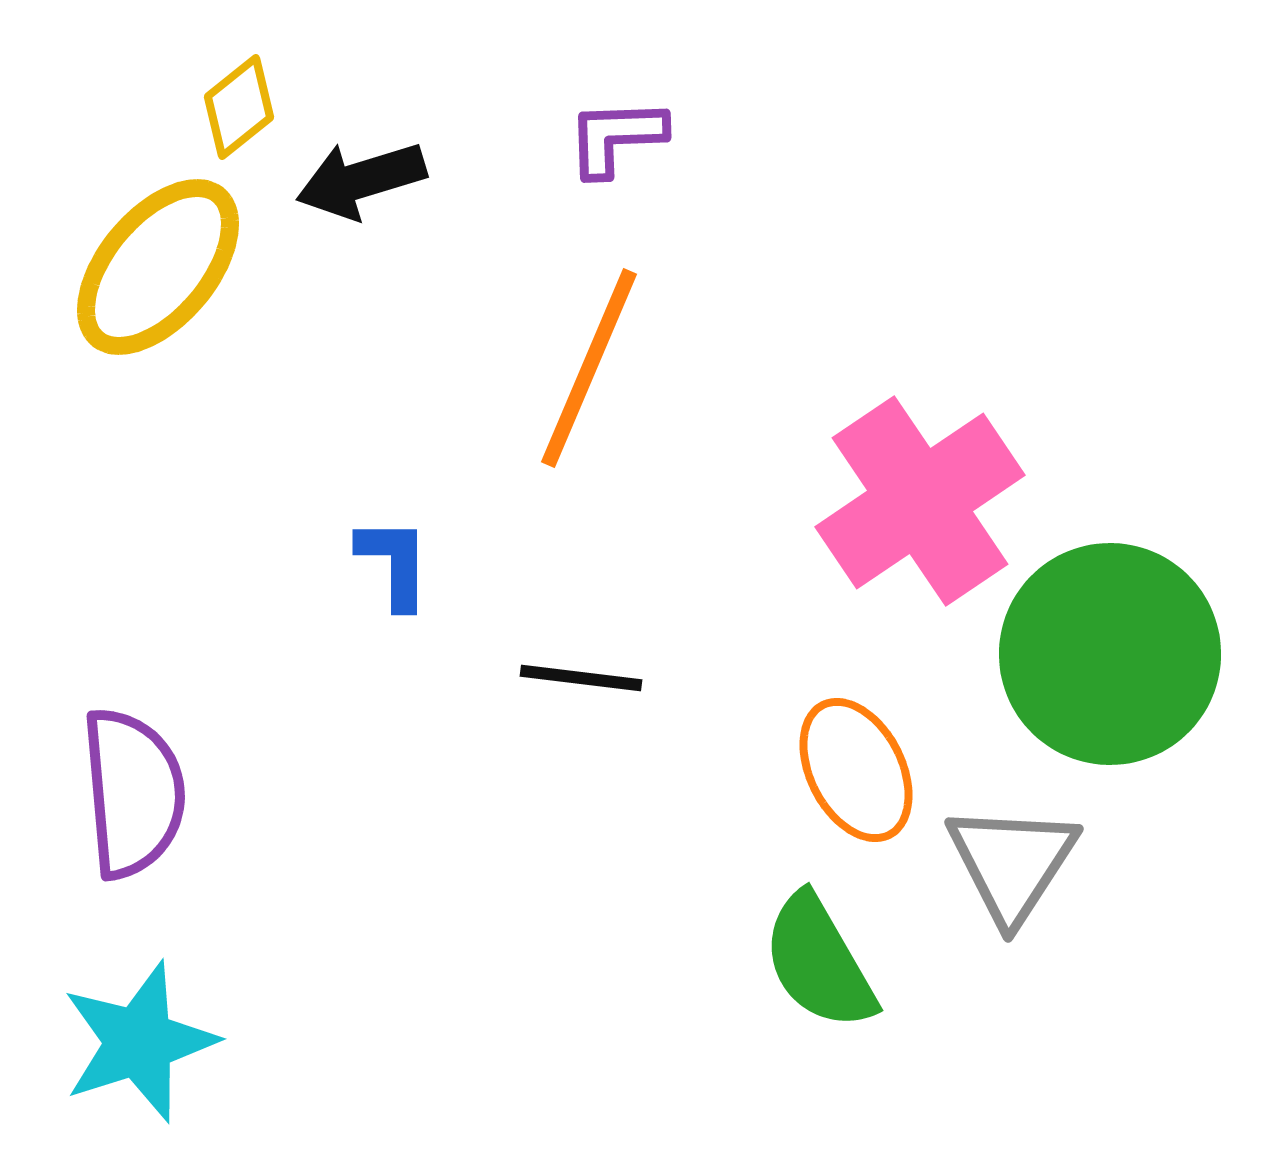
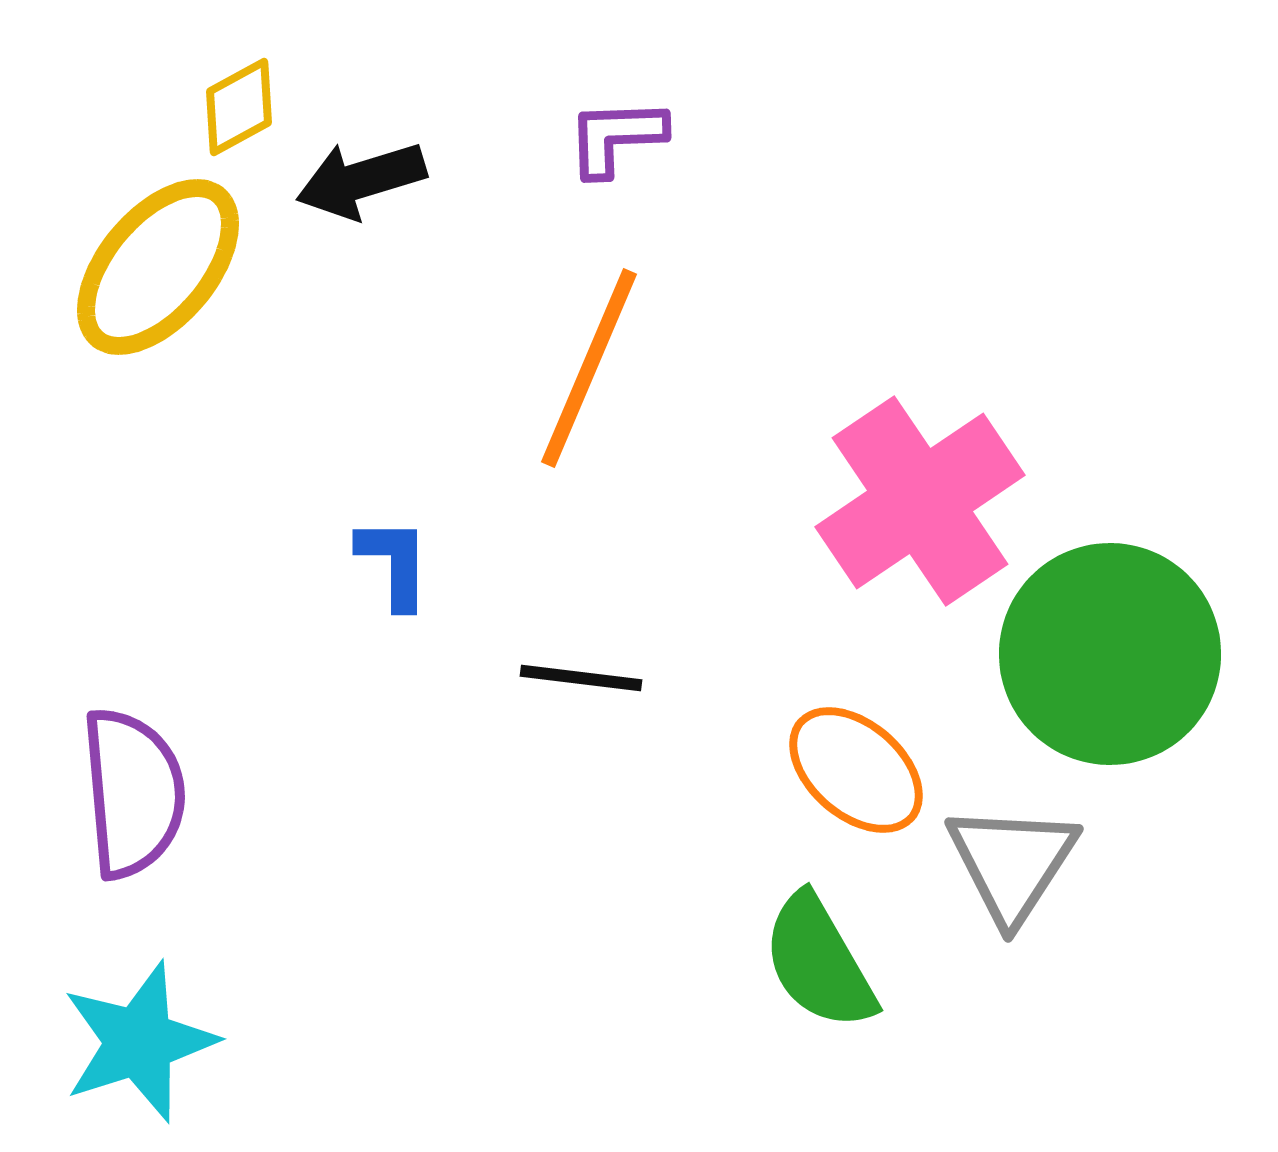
yellow diamond: rotated 10 degrees clockwise
orange ellipse: rotated 22 degrees counterclockwise
